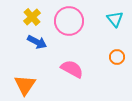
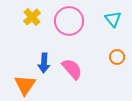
cyan triangle: moved 2 px left
blue arrow: moved 7 px right, 21 px down; rotated 66 degrees clockwise
pink semicircle: rotated 20 degrees clockwise
